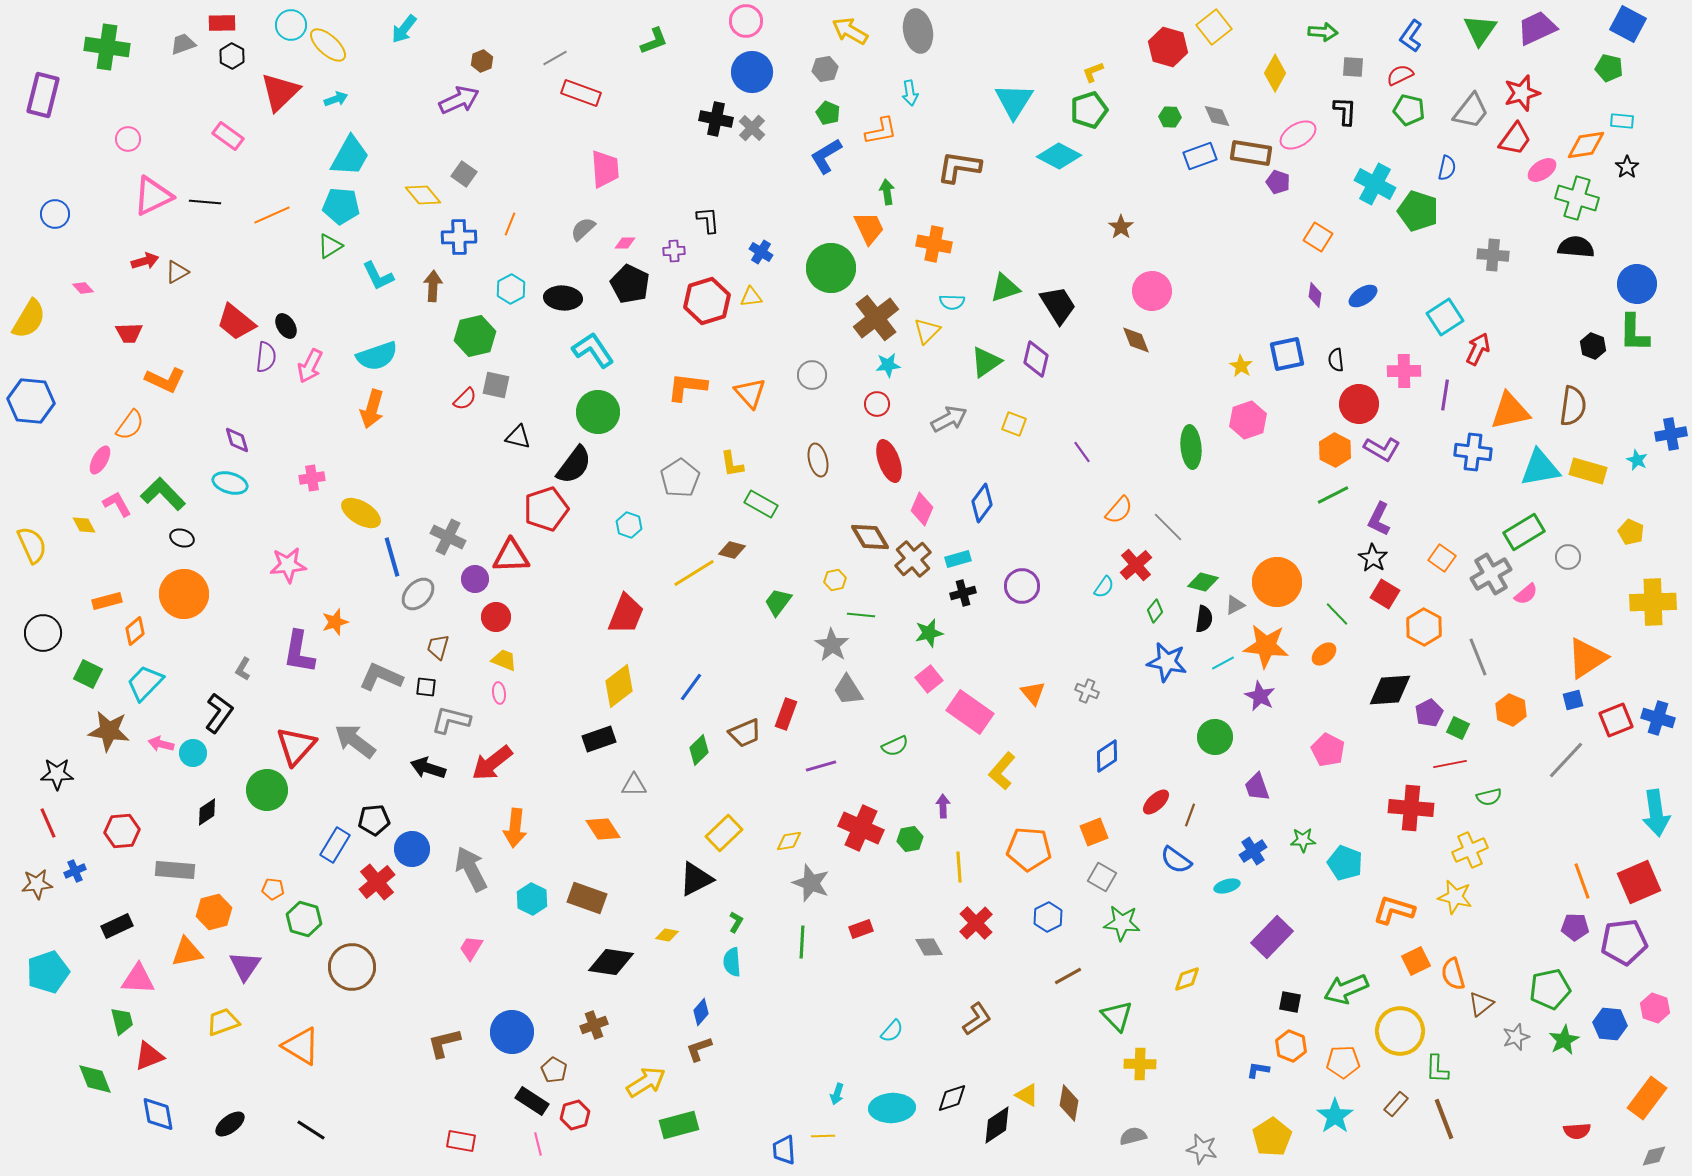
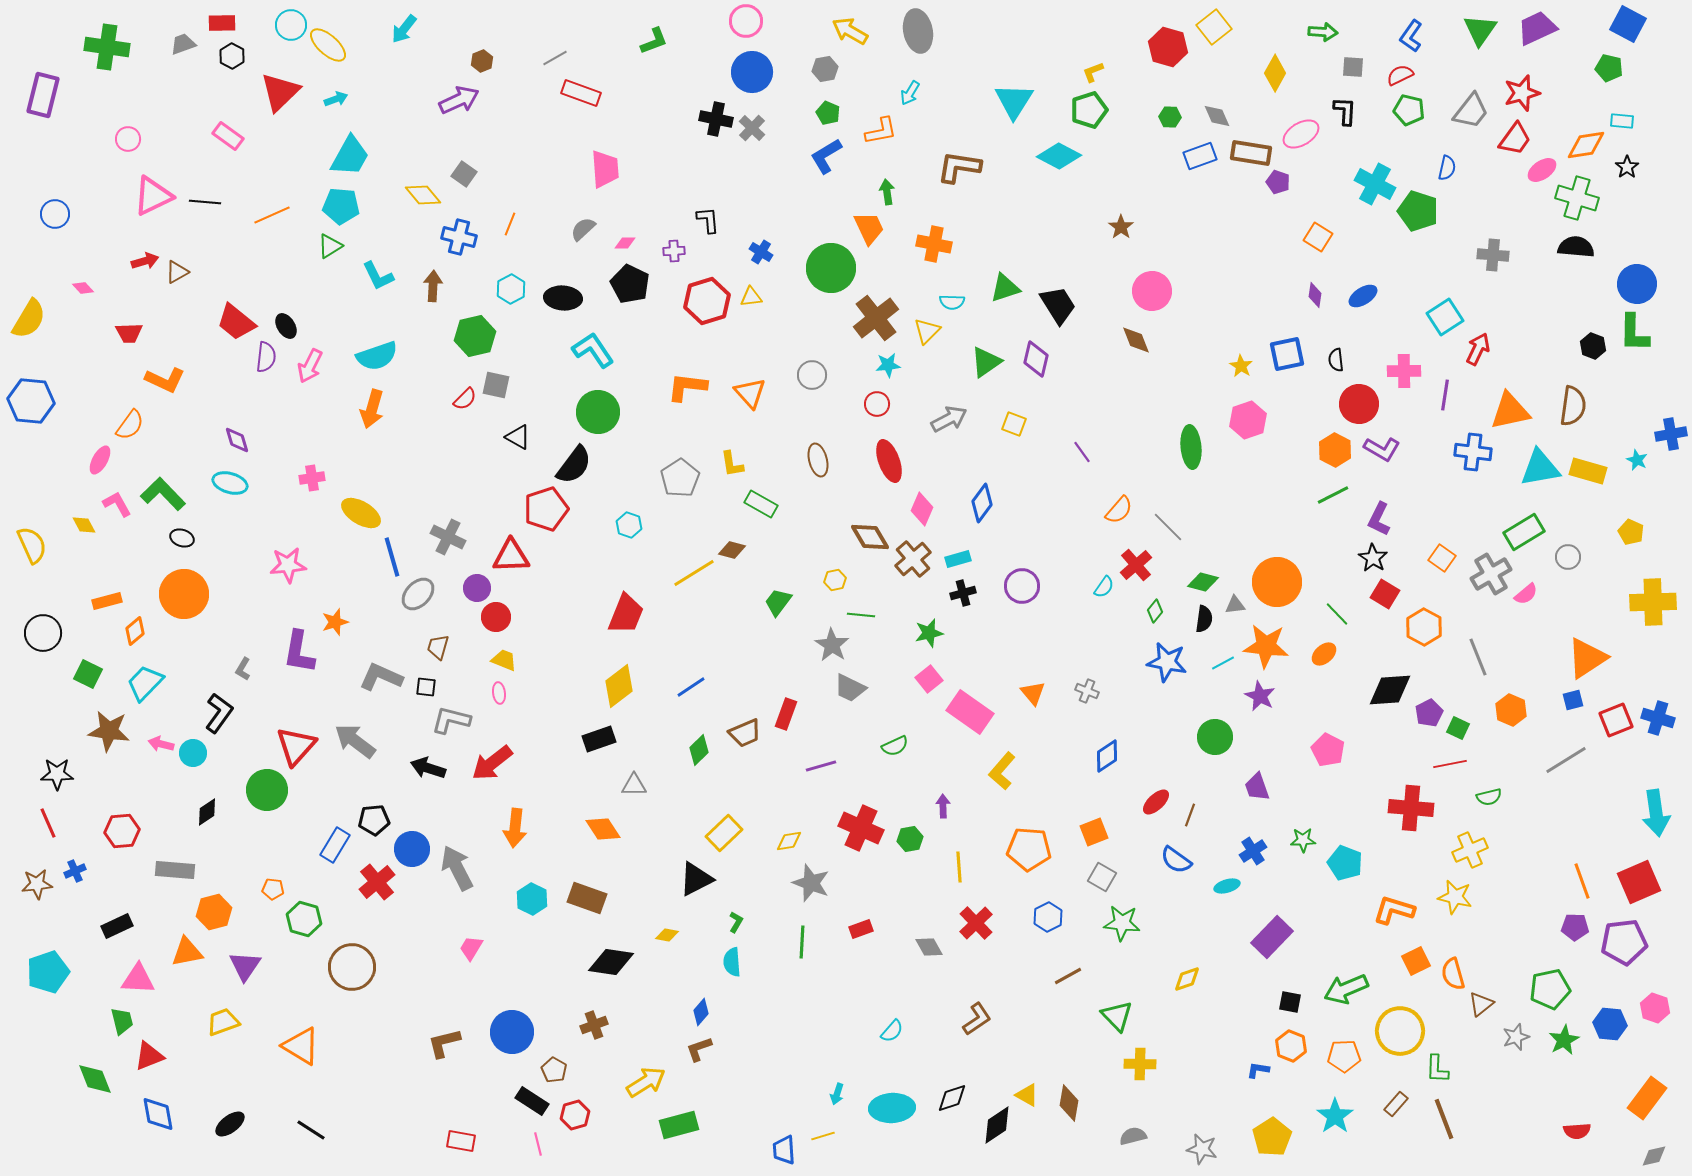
cyan arrow at (910, 93): rotated 40 degrees clockwise
pink ellipse at (1298, 135): moved 3 px right, 1 px up
blue cross at (459, 237): rotated 16 degrees clockwise
black triangle at (518, 437): rotated 16 degrees clockwise
purple circle at (475, 579): moved 2 px right, 9 px down
gray triangle at (1235, 605): rotated 20 degrees clockwise
blue line at (691, 687): rotated 20 degrees clockwise
gray trapezoid at (848, 690): moved 2 px right, 2 px up; rotated 32 degrees counterclockwise
gray line at (1566, 760): rotated 15 degrees clockwise
gray arrow at (471, 869): moved 14 px left, 1 px up
orange pentagon at (1343, 1062): moved 1 px right, 6 px up
yellow line at (823, 1136): rotated 15 degrees counterclockwise
